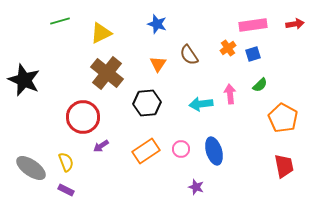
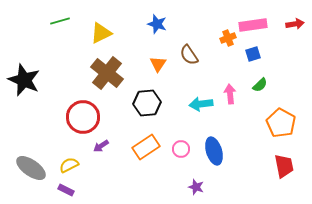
orange cross: moved 10 px up; rotated 14 degrees clockwise
orange pentagon: moved 2 px left, 5 px down
orange rectangle: moved 4 px up
yellow semicircle: moved 3 px right, 3 px down; rotated 96 degrees counterclockwise
